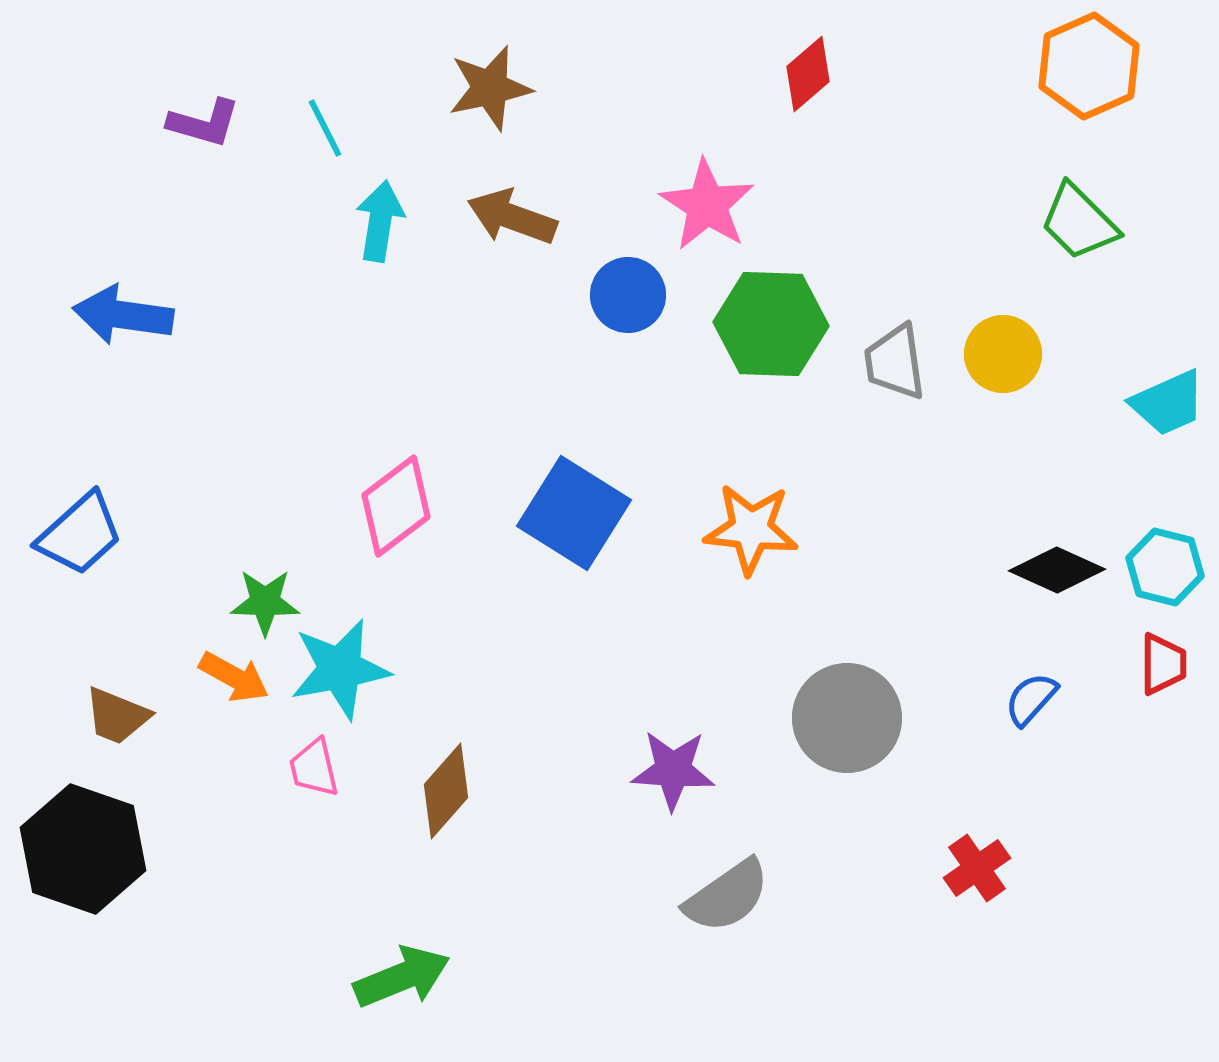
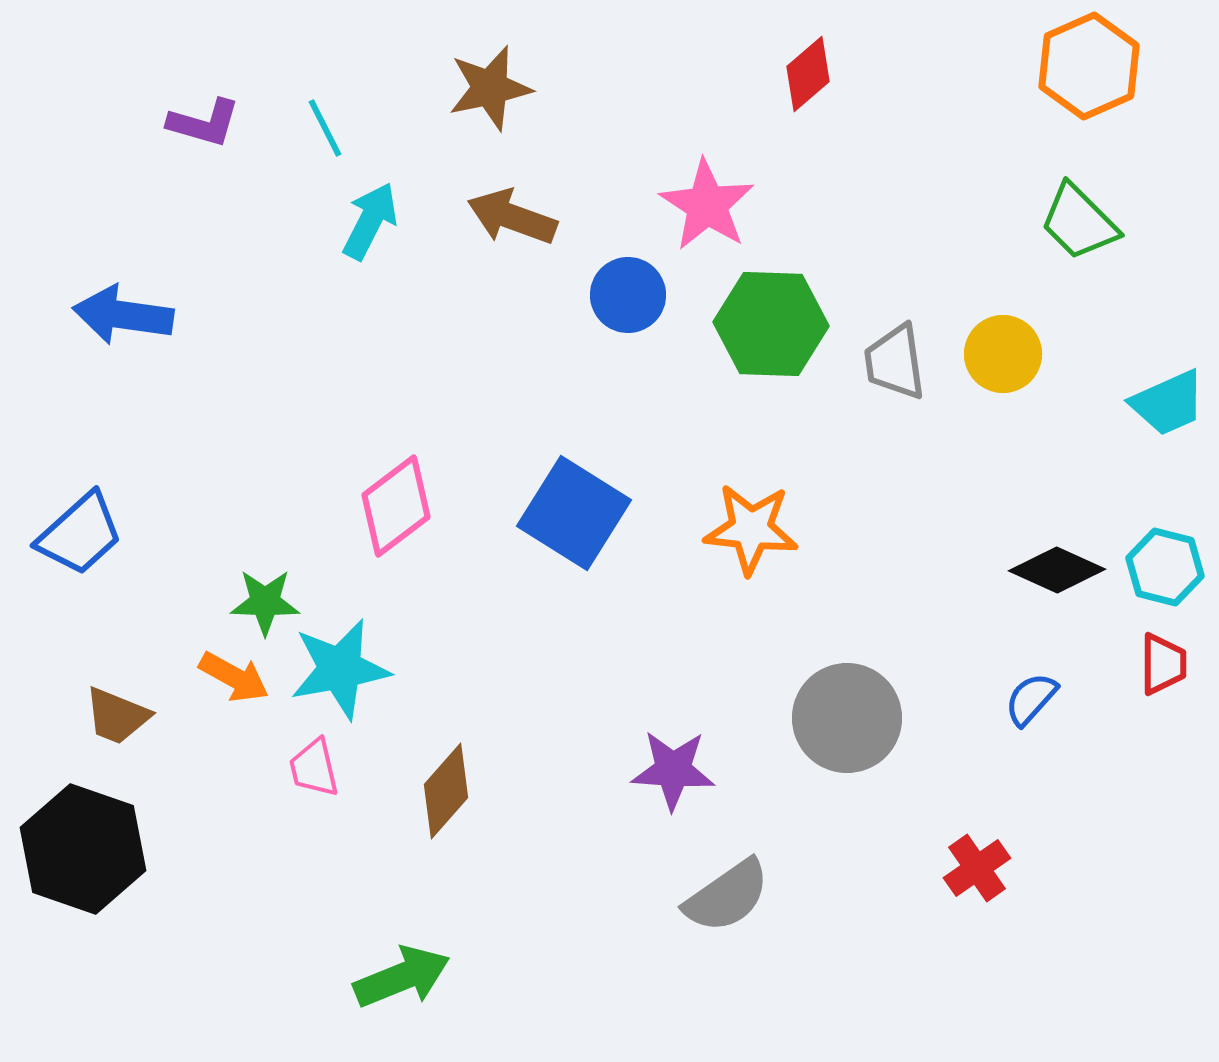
cyan arrow: moved 10 px left; rotated 18 degrees clockwise
